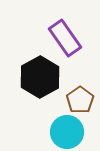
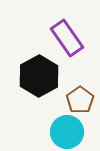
purple rectangle: moved 2 px right
black hexagon: moved 1 px left, 1 px up
